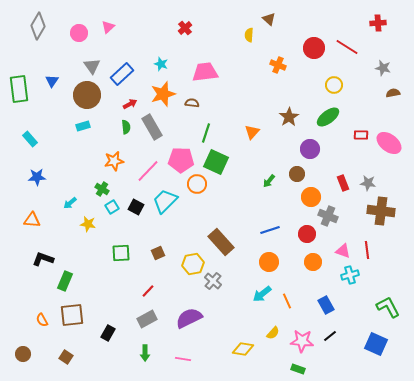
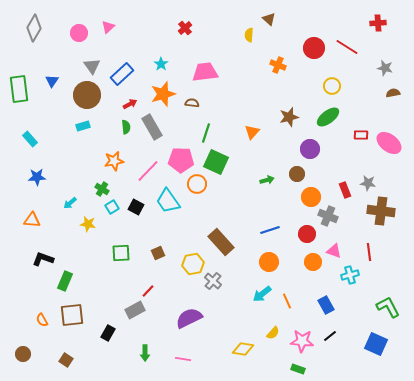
gray diamond at (38, 26): moved 4 px left, 2 px down
cyan star at (161, 64): rotated 16 degrees clockwise
gray star at (383, 68): moved 2 px right
yellow circle at (334, 85): moved 2 px left, 1 px down
brown star at (289, 117): rotated 18 degrees clockwise
green arrow at (269, 181): moved 2 px left, 1 px up; rotated 144 degrees counterclockwise
red rectangle at (343, 183): moved 2 px right, 7 px down
cyan trapezoid at (165, 201): moved 3 px right; rotated 80 degrees counterclockwise
red line at (367, 250): moved 2 px right, 2 px down
pink triangle at (343, 251): moved 9 px left
gray rectangle at (147, 319): moved 12 px left, 9 px up
brown square at (66, 357): moved 3 px down
